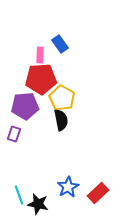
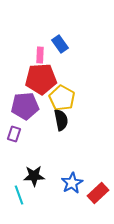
blue star: moved 4 px right, 4 px up
black star: moved 4 px left, 28 px up; rotated 15 degrees counterclockwise
